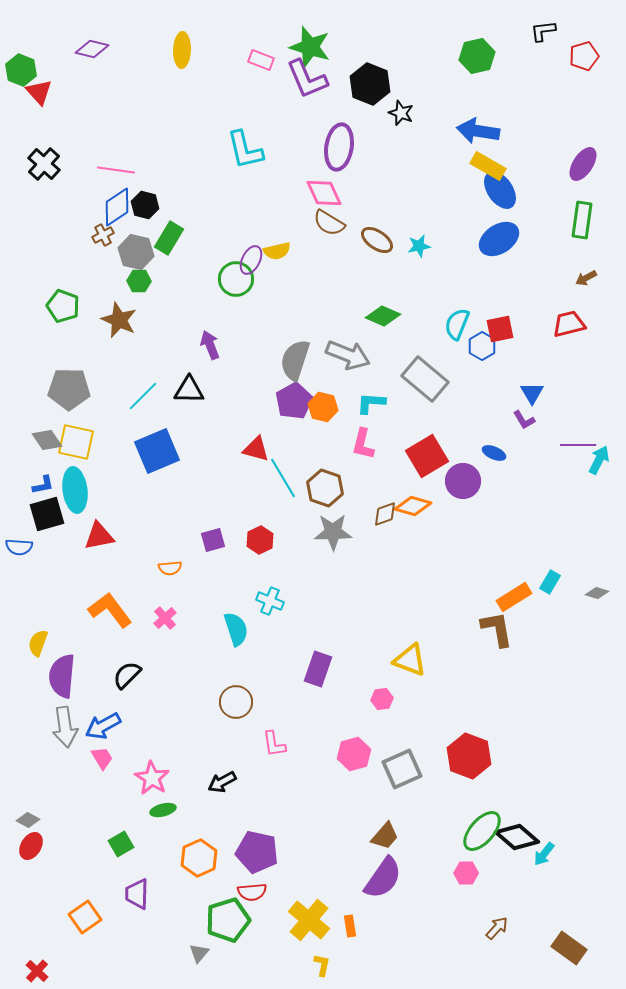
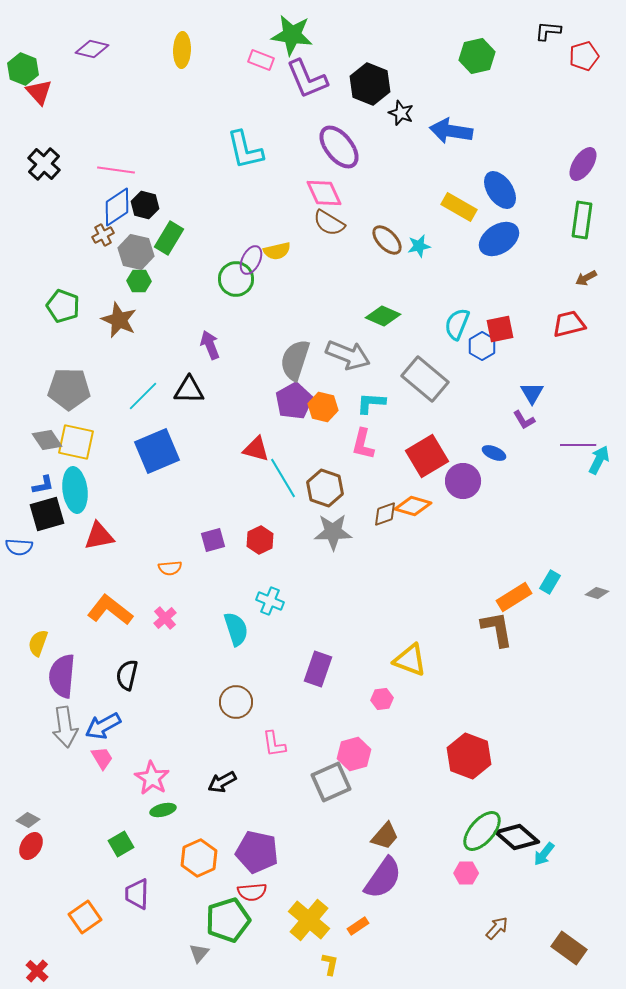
black L-shape at (543, 31): moved 5 px right; rotated 12 degrees clockwise
green star at (310, 47): moved 18 px left, 12 px up; rotated 9 degrees counterclockwise
green hexagon at (21, 70): moved 2 px right, 1 px up
blue arrow at (478, 131): moved 27 px left
purple ellipse at (339, 147): rotated 48 degrees counterclockwise
yellow rectangle at (488, 166): moved 29 px left, 41 px down
brown ellipse at (377, 240): moved 10 px right; rotated 12 degrees clockwise
orange L-shape at (110, 610): rotated 15 degrees counterclockwise
black semicircle at (127, 675): rotated 32 degrees counterclockwise
gray square at (402, 769): moved 71 px left, 13 px down
orange rectangle at (350, 926): moved 8 px right; rotated 65 degrees clockwise
yellow L-shape at (322, 965): moved 8 px right, 1 px up
